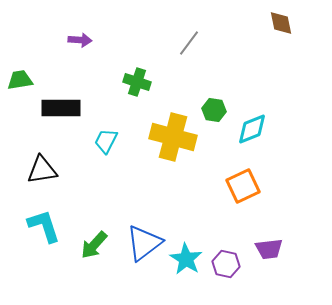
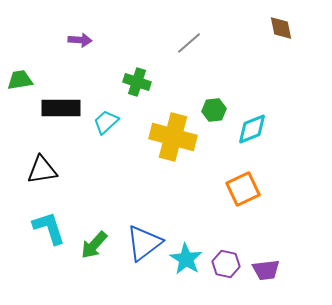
brown diamond: moved 5 px down
gray line: rotated 12 degrees clockwise
green hexagon: rotated 15 degrees counterclockwise
cyan trapezoid: moved 19 px up; rotated 20 degrees clockwise
orange square: moved 3 px down
cyan L-shape: moved 5 px right, 2 px down
purple trapezoid: moved 3 px left, 21 px down
